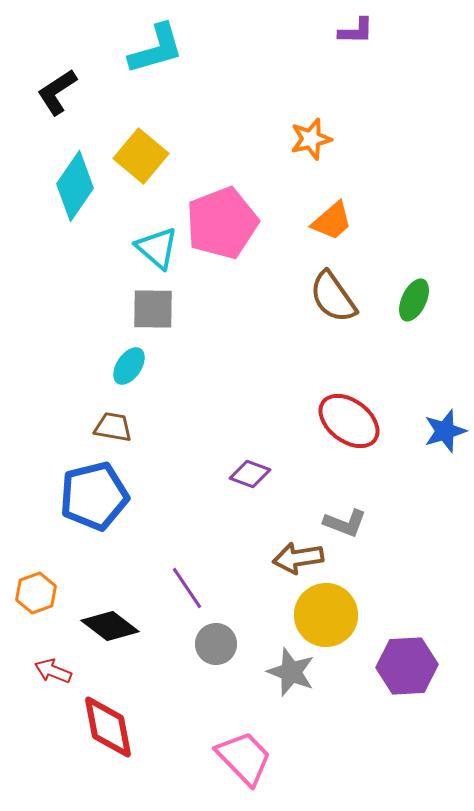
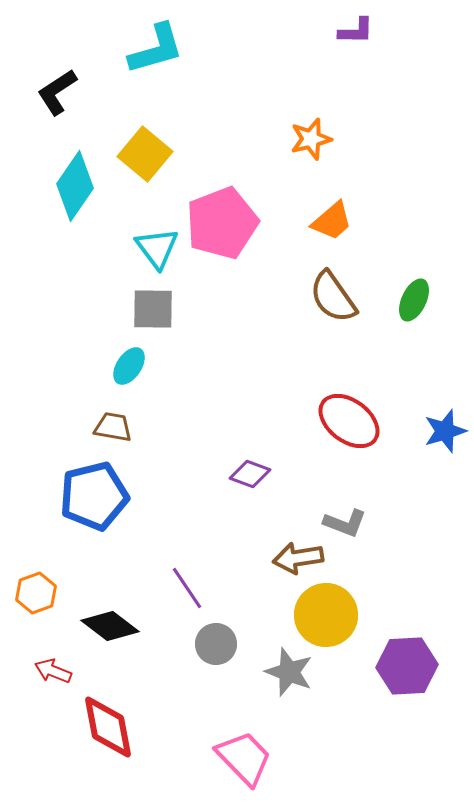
yellow square: moved 4 px right, 2 px up
cyan triangle: rotated 12 degrees clockwise
gray star: moved 2 px left
